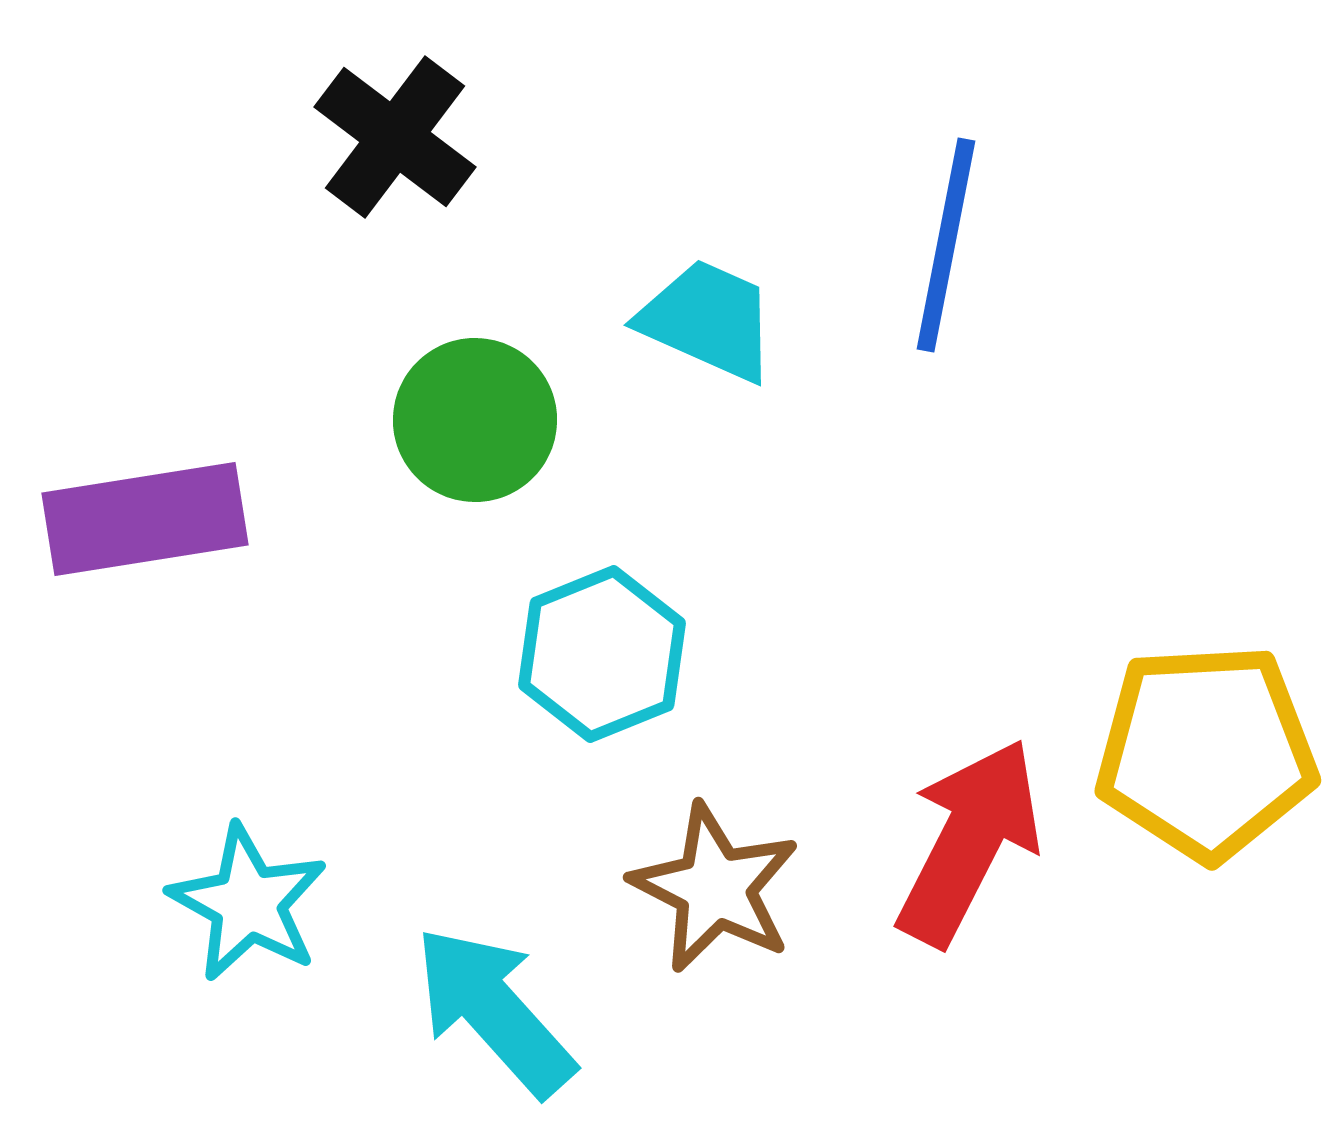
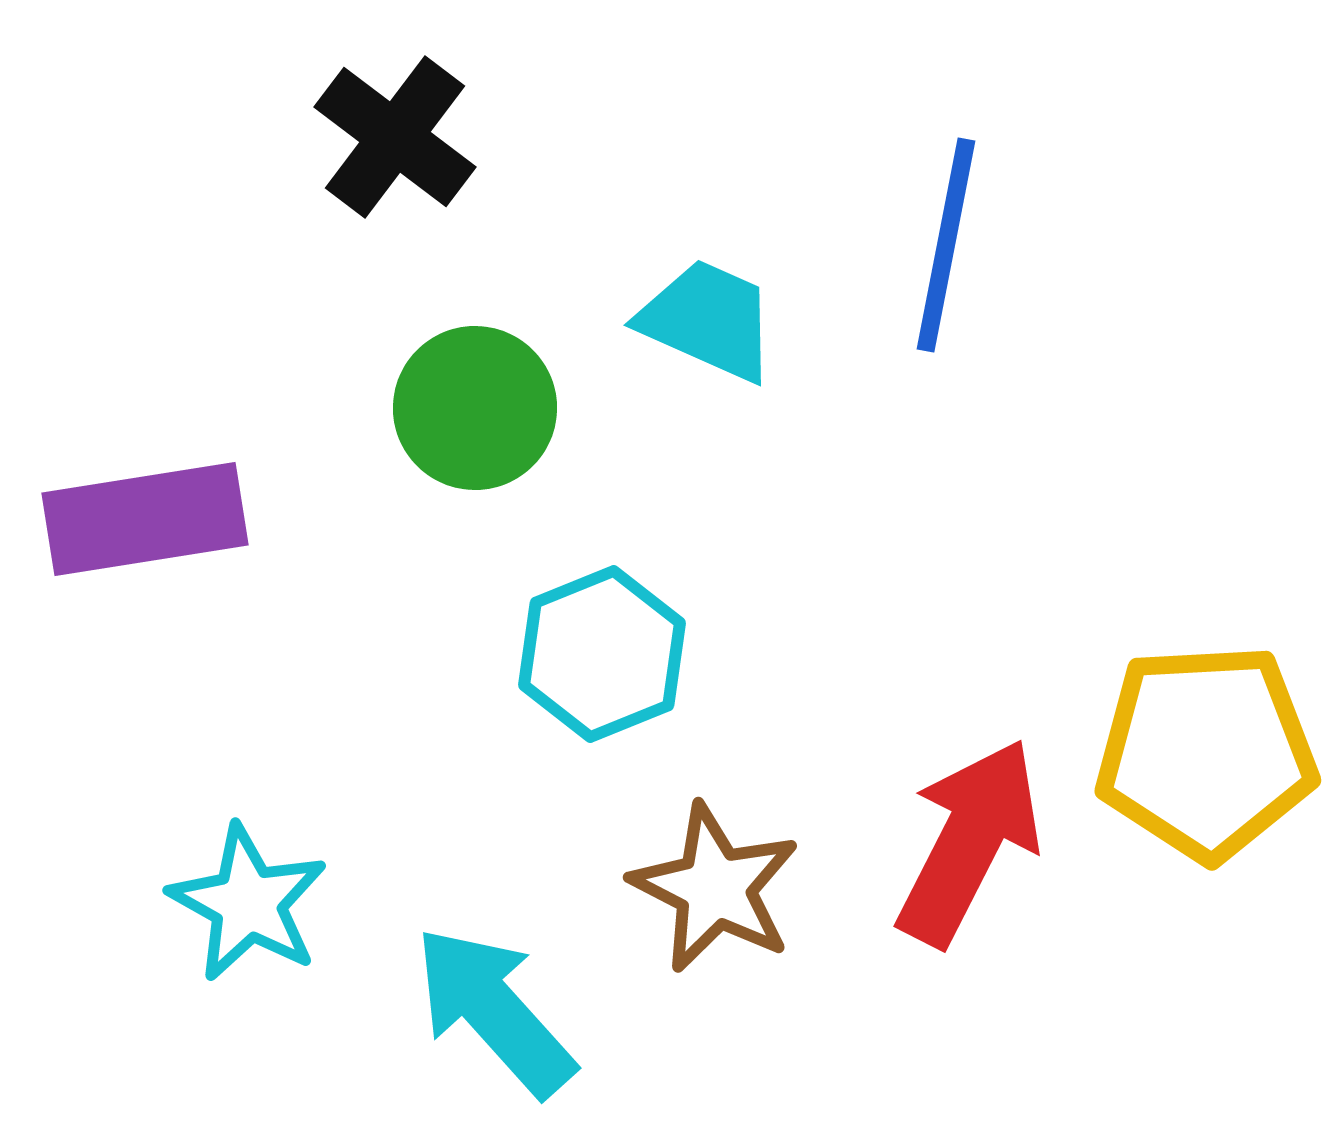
green circle: moved 12 px up
